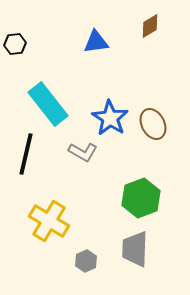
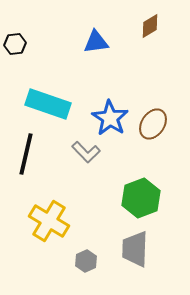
cyan rectangle: rotated 33 degrees counterclockwise
brown ellipse: rotated 60 degrees clockwise
gray L-shape: moved 3 px right; rotated 16 degrees clockwise
